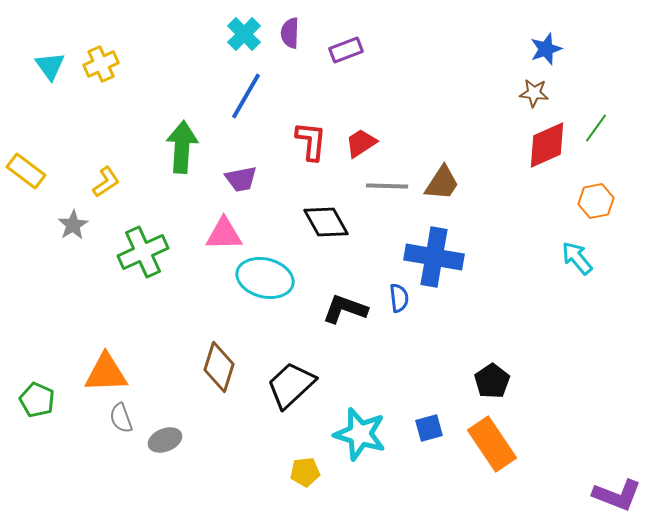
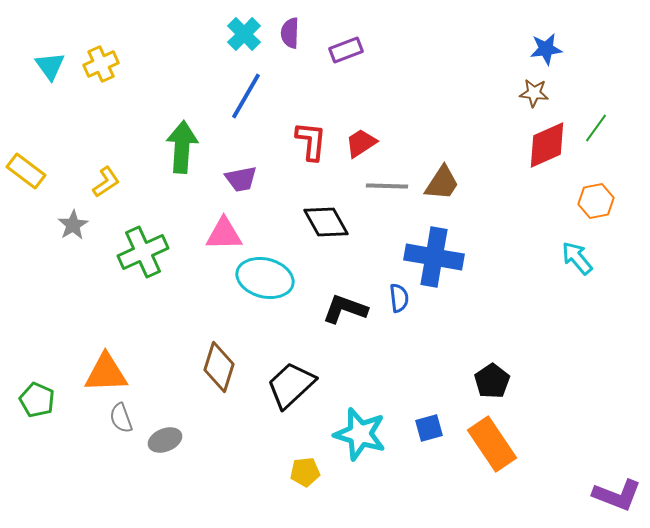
blue star: rotated 12 degrees clockwise
